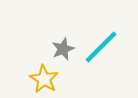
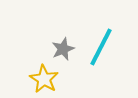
cyan line: rotated 18 degrees counterclockwise
